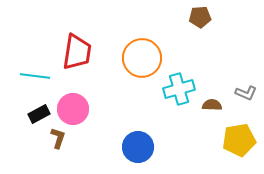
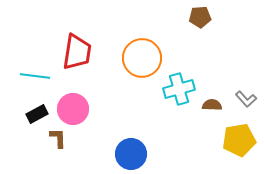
gray L-shape: moved 6 px down; rotated 25 degrees clockwise
black rectangle: moved 2 px left
brown L-shape: rotated 20 degrees counterclockwise
blue circle: moved 7 px left, 7 px down
